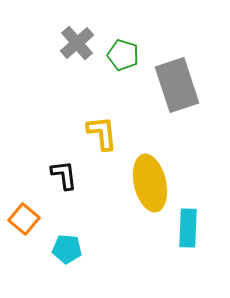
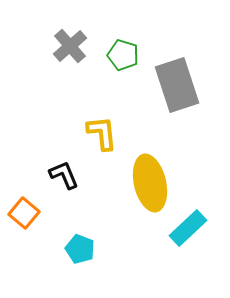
gray cross: moved 7 px left, 3 px down
black L-shape: rotated 16 degrees counterclockwise
orange square: moved 6 px up
cyan rectangle: rotated 45 degrees clockwise
cyan pentagon: moved 13 px right; rotated 16 degrees clockwise
